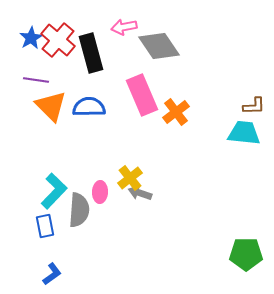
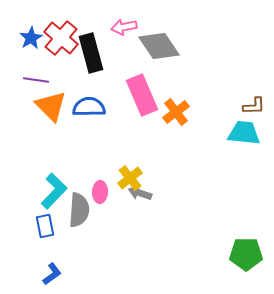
red cross: moved 3 px right, 2 px up
